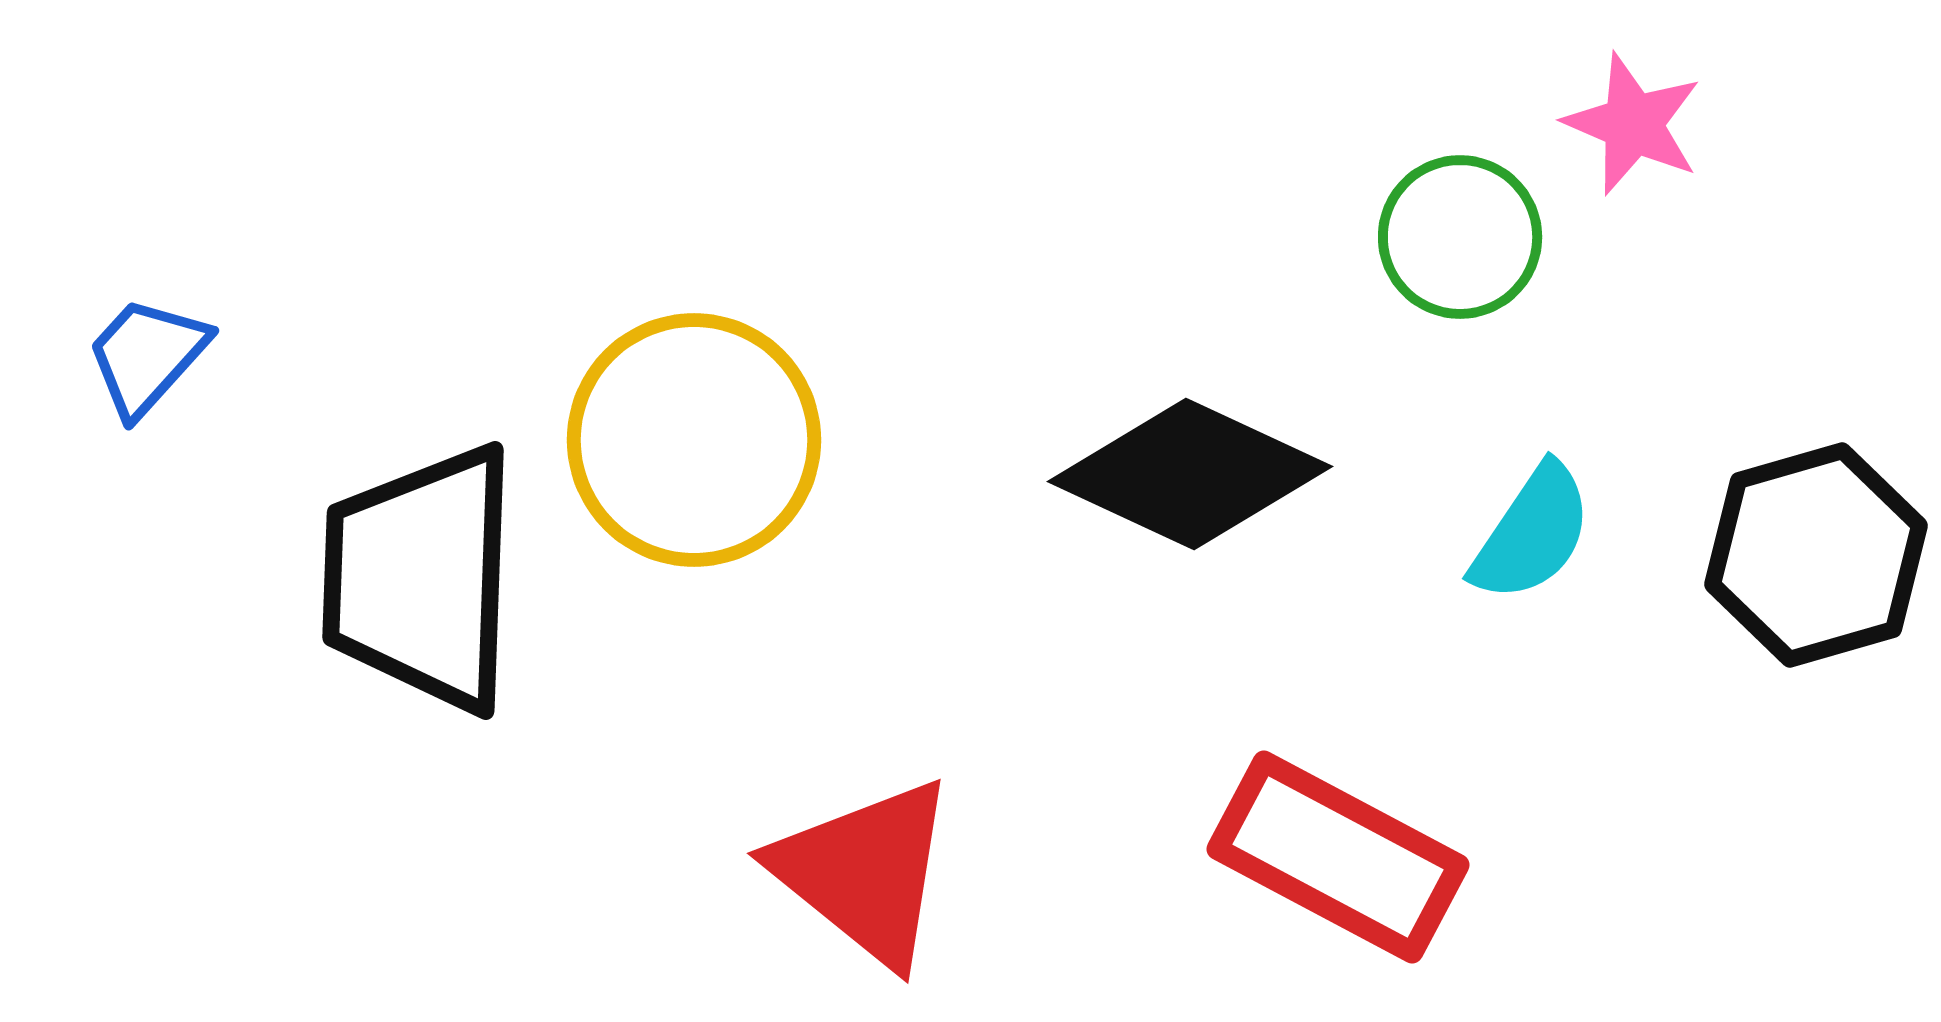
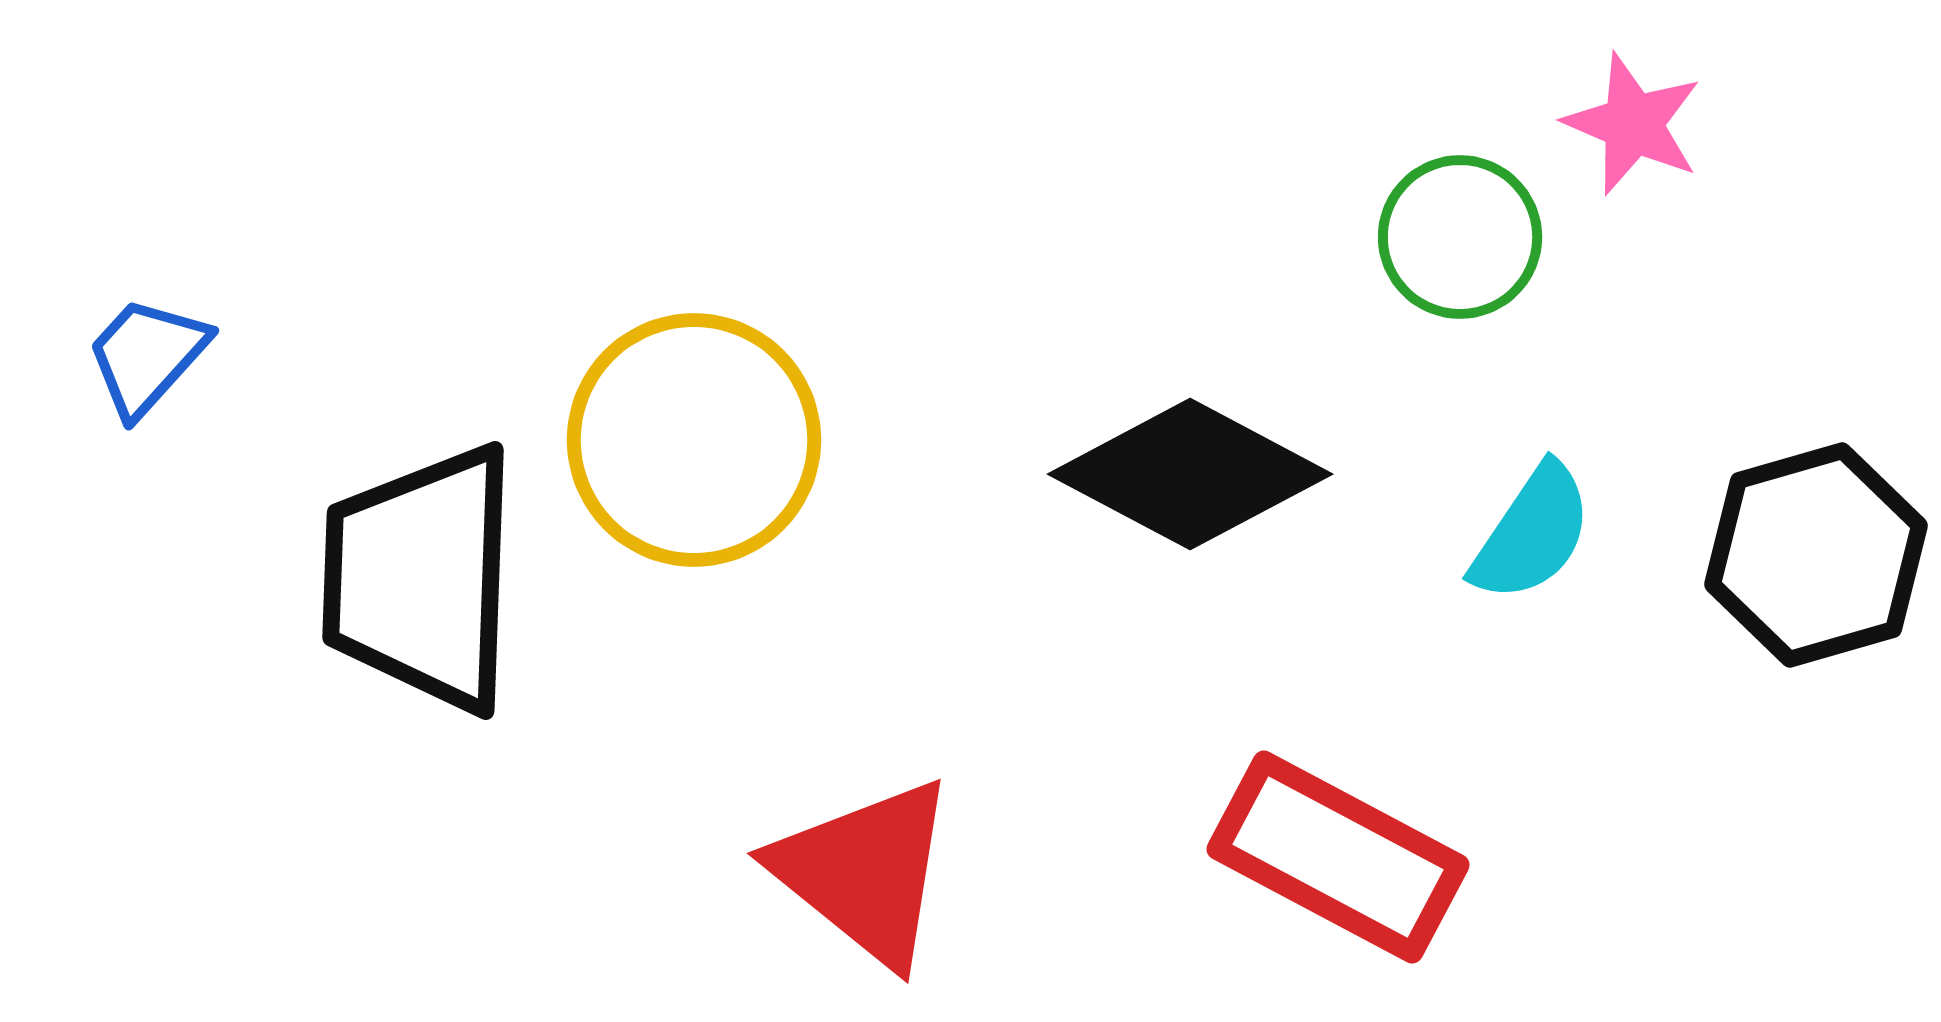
black diamond: rotated 3 degrees clockwise
